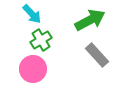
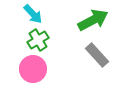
cyan arrow: moved 1 px right
green arrow: moved 3 px right
green cross: moved 3 px left
